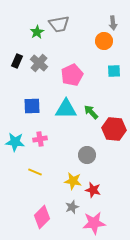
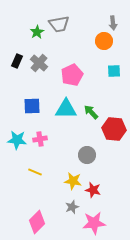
cyan star: moved 2 px right, 2 px up
pink diamond: moved 5 px left, 5 px down
